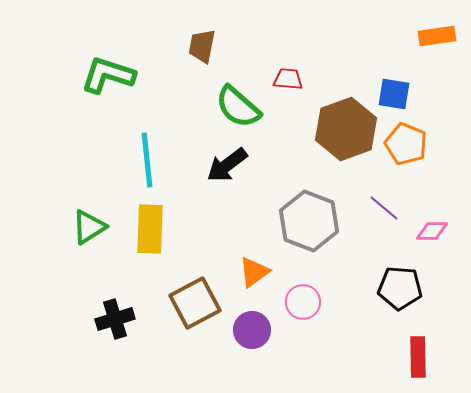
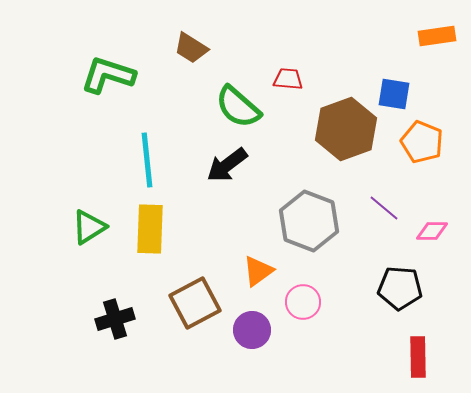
brown trapezoid: moved 11 px left, 2 px down; rotated 69 degrees counterclockwise
orange pentagon: moved 16 px right, 2 px up
orange triangle: moved 4 px right, 1 px up
